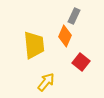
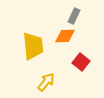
orange diamond: rotated 65 degrees clockwise
yellow trapezoid: moved 1 px left, 1 px down
